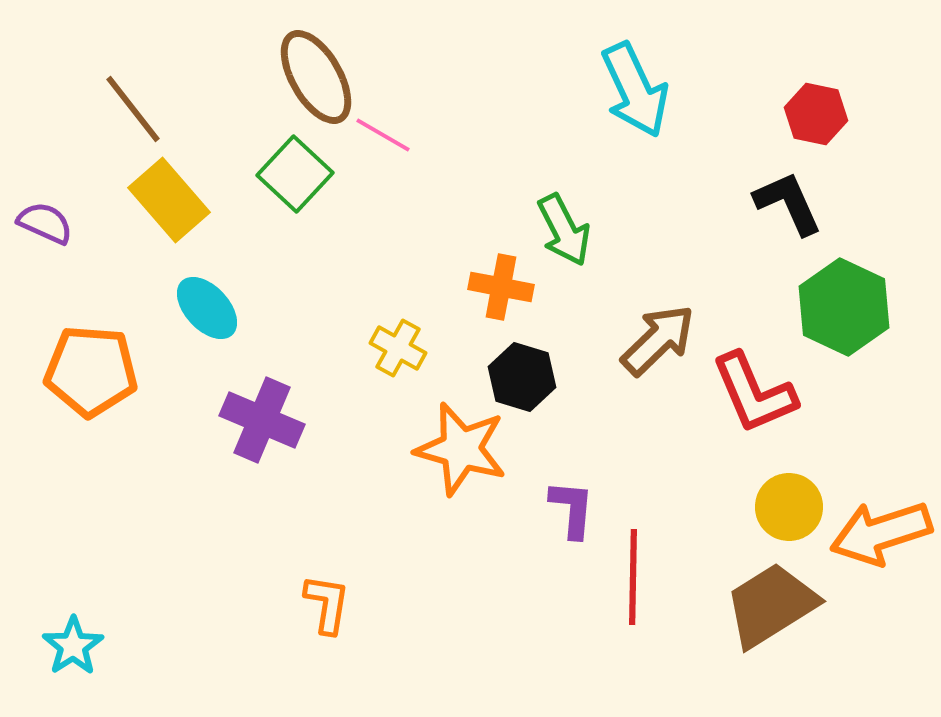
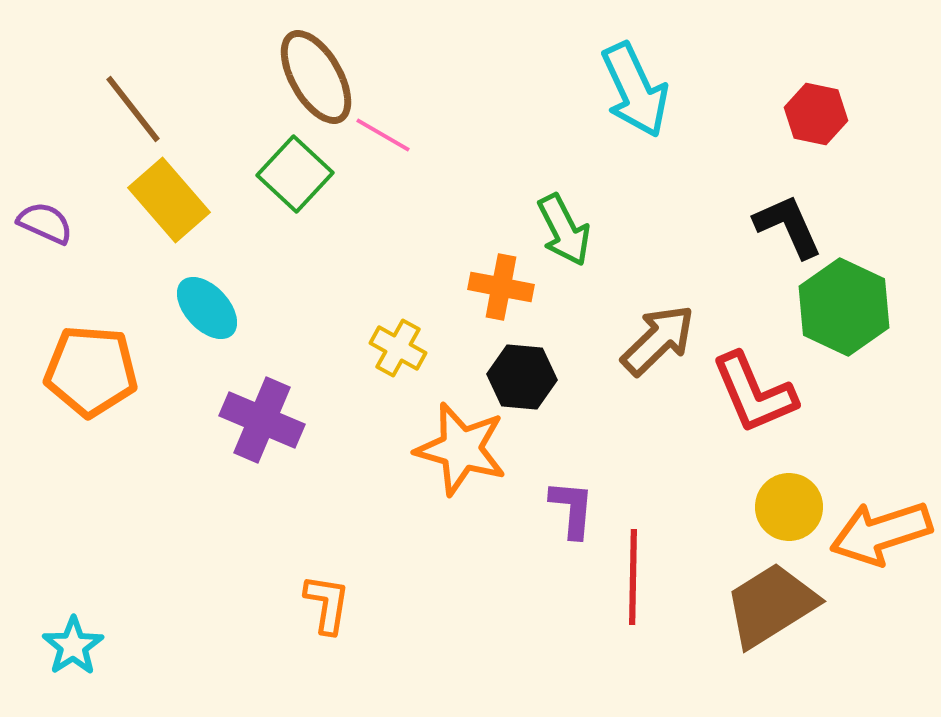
black L-shape: moved 23 px down
black hexagon: rotated 12 degrees counterclockwise
